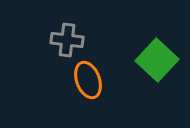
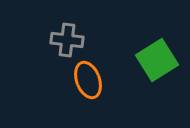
green square: rotated 15 degrees clockwise
